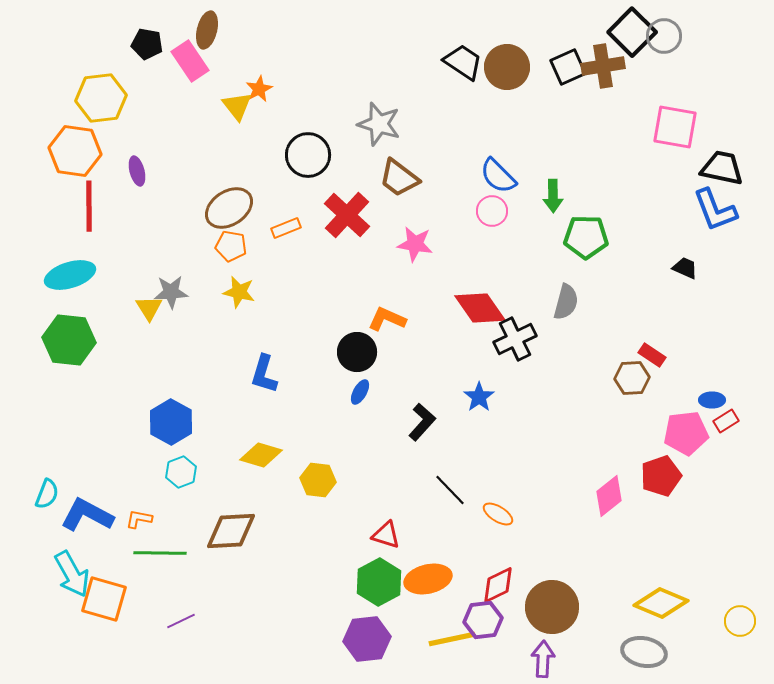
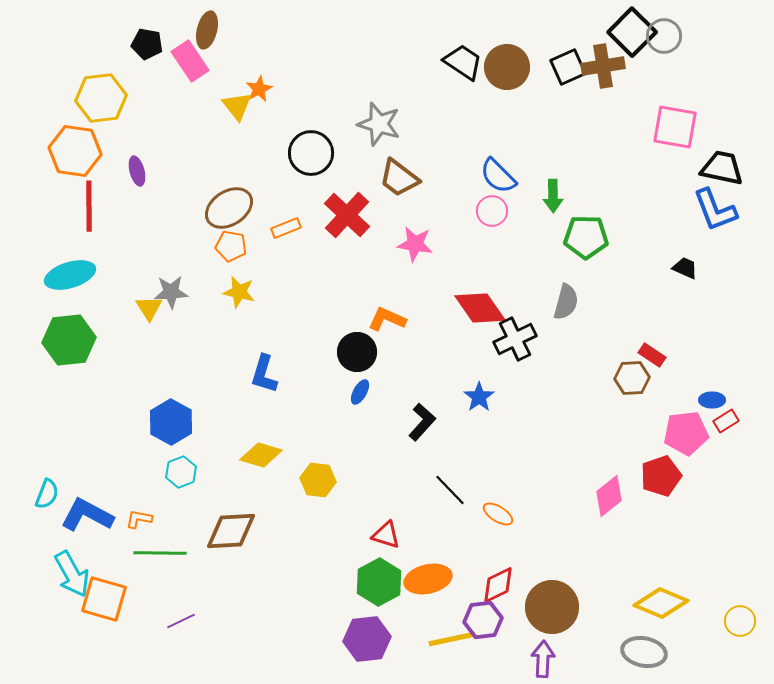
black circle at (308, 155): moved 3 px right, 2 px up
green hexagon at (69, 340): rotated 12 degrees counterclockwise
